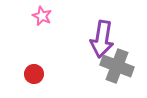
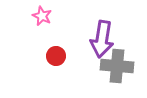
gray cross: rotated 16 degrees counterclockwise
red circle: moved 22 px right, 18 px up
